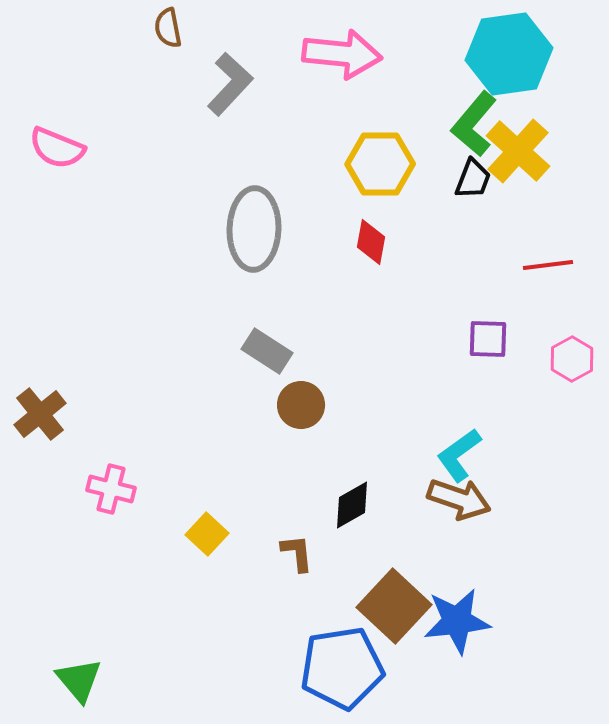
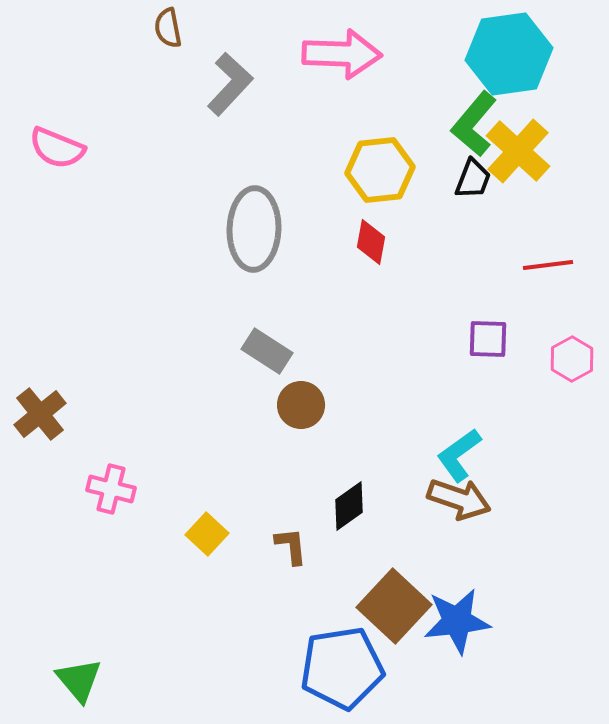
pink arrow: rotated 4 degrees counterclockwise
yellow hexagon: moved 6 px down; rotated 6 degrees counterclockwise
black diamond: moved 3 px left, 1 px down; rotated 6 degrees counterclockwise
brown L-shape: moved 6 px left, 7 px up
